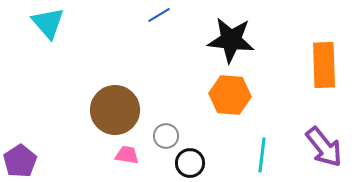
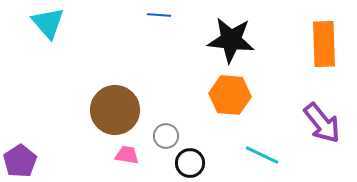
blue line: rotated 35 degrees clockwise
orange rectangle: moved 21 px up
purple arrow: moved 2 px left, 24 px up
cyan line: rotated 72 degrees counterclockwise
